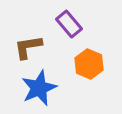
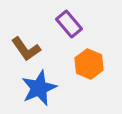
brown L-shape: moved 2 px left, 2 px down; rotated 116 degrees counterclockwise
